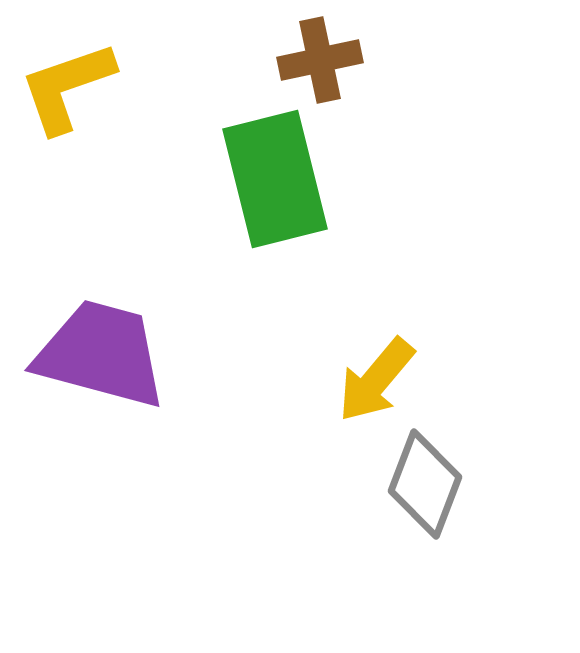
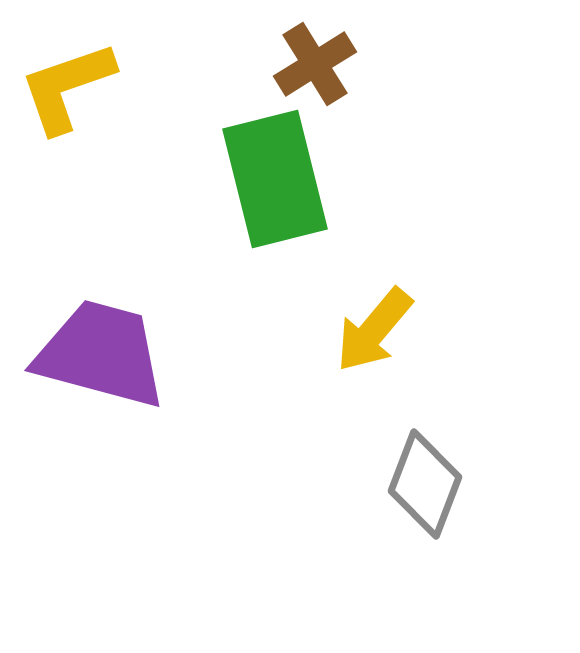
brown cross: moved 5 px left, 4 px down; rotated 20 degrees counterclockwise
yellow arrow: moved 2 px left, 50 px up
